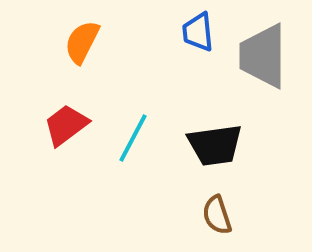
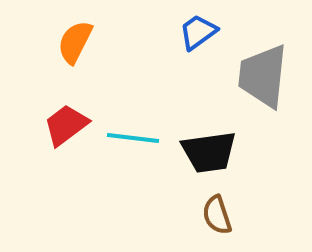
blue trapezoid: rotated 60 degrees clockwise
orange semicircle: moved 7 px left
gray trapezoid: moved 20 px down; rotated 6 degrees clockwise
cyan line: rotated 69 degrees clockwise
black trapezoid: moved 6 px left, 7 px down
